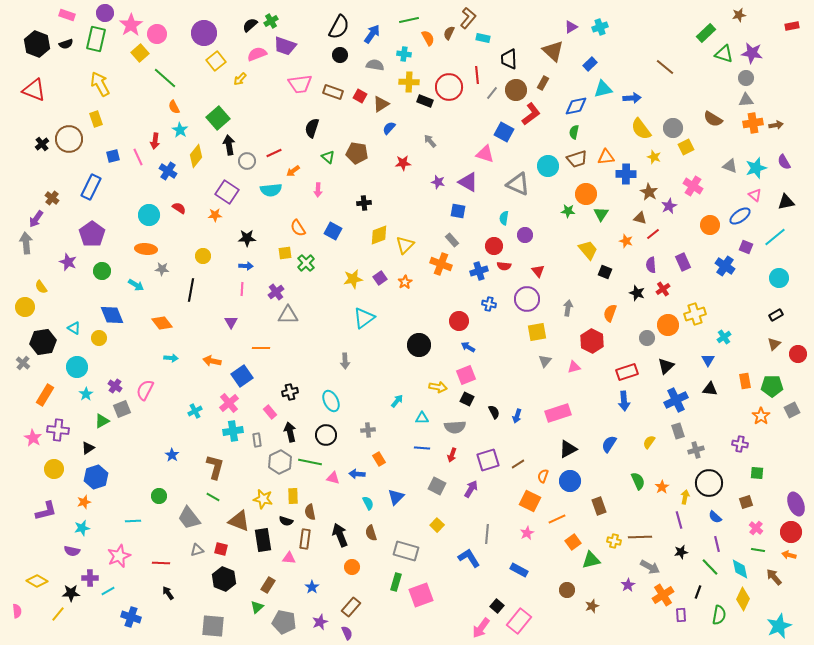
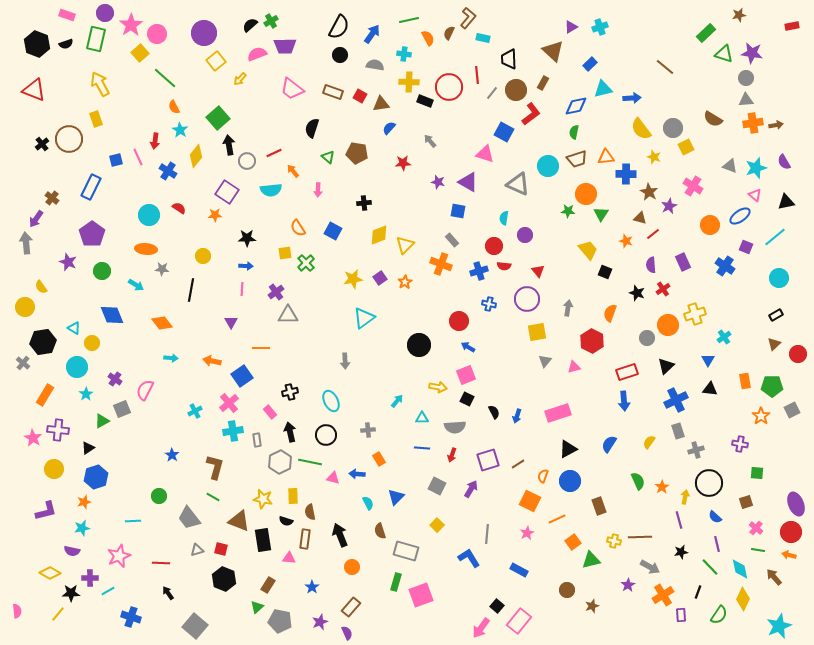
purple trapezoid at (285, 46): rotated 20 degrees counterclockwise
pink trapezoid at (300, 84): moved 8 px left, 5 px down; rotated 45 degrees clockwise
brown triangle at (381, 104): rotated 24 degrees clockwise
blue square at (113, 156): moved 3 px right, 4 px down
orange arrow at (293, 171): rotated 88 degrees clockwise
yellow circle at (99, 338): moved 7 px left, 5 px down
purple cross at (115, 386): moved 7 px up
brown semicircle at (371, 533): moved 9 px right, 2 px up
yellow diamond at (37, 581): moved 13 px right, 8 px up
green semicircle at (719, 615): rotated 24 degrees clockwise
gray pentagon at (284, 622): moved 4 px left, 1 px up
gray square at (213, 626): moved 18 px left; rotated 35 degrees clockwise
